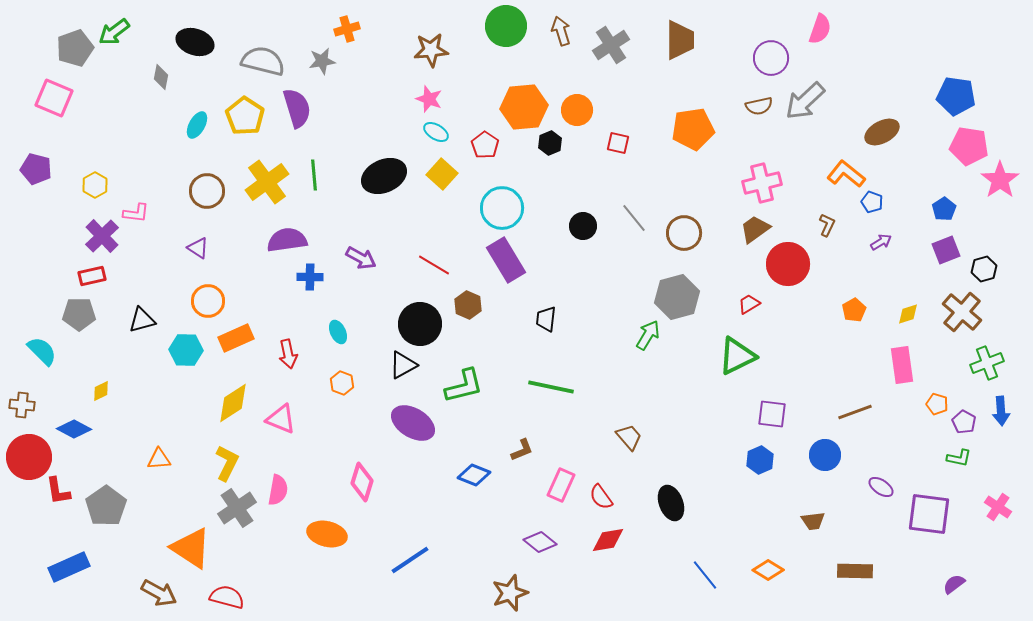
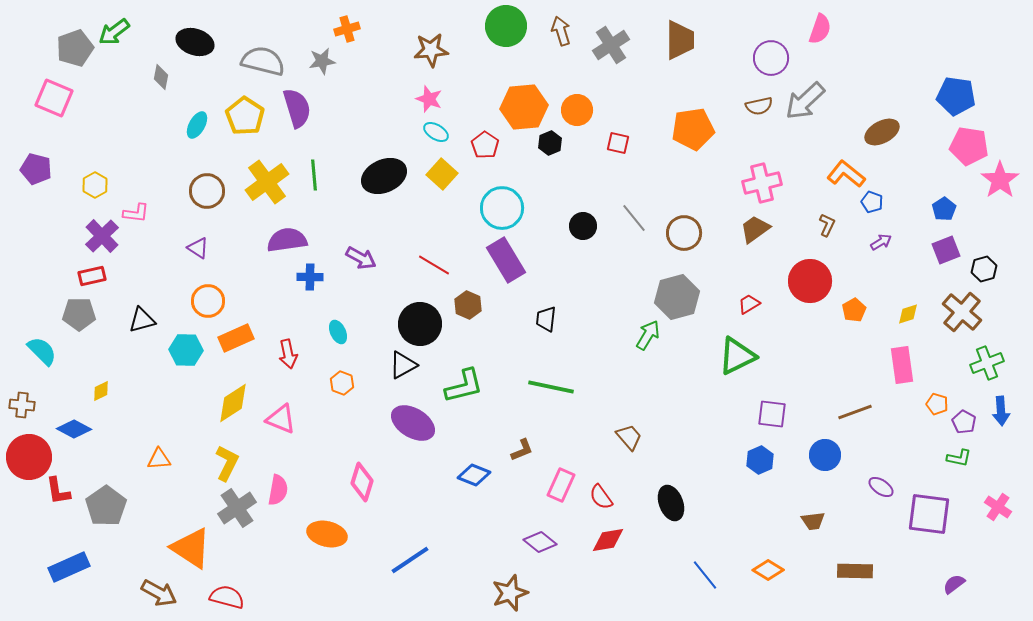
red circle at (788, 264): moved 22 px right, 17 px down
